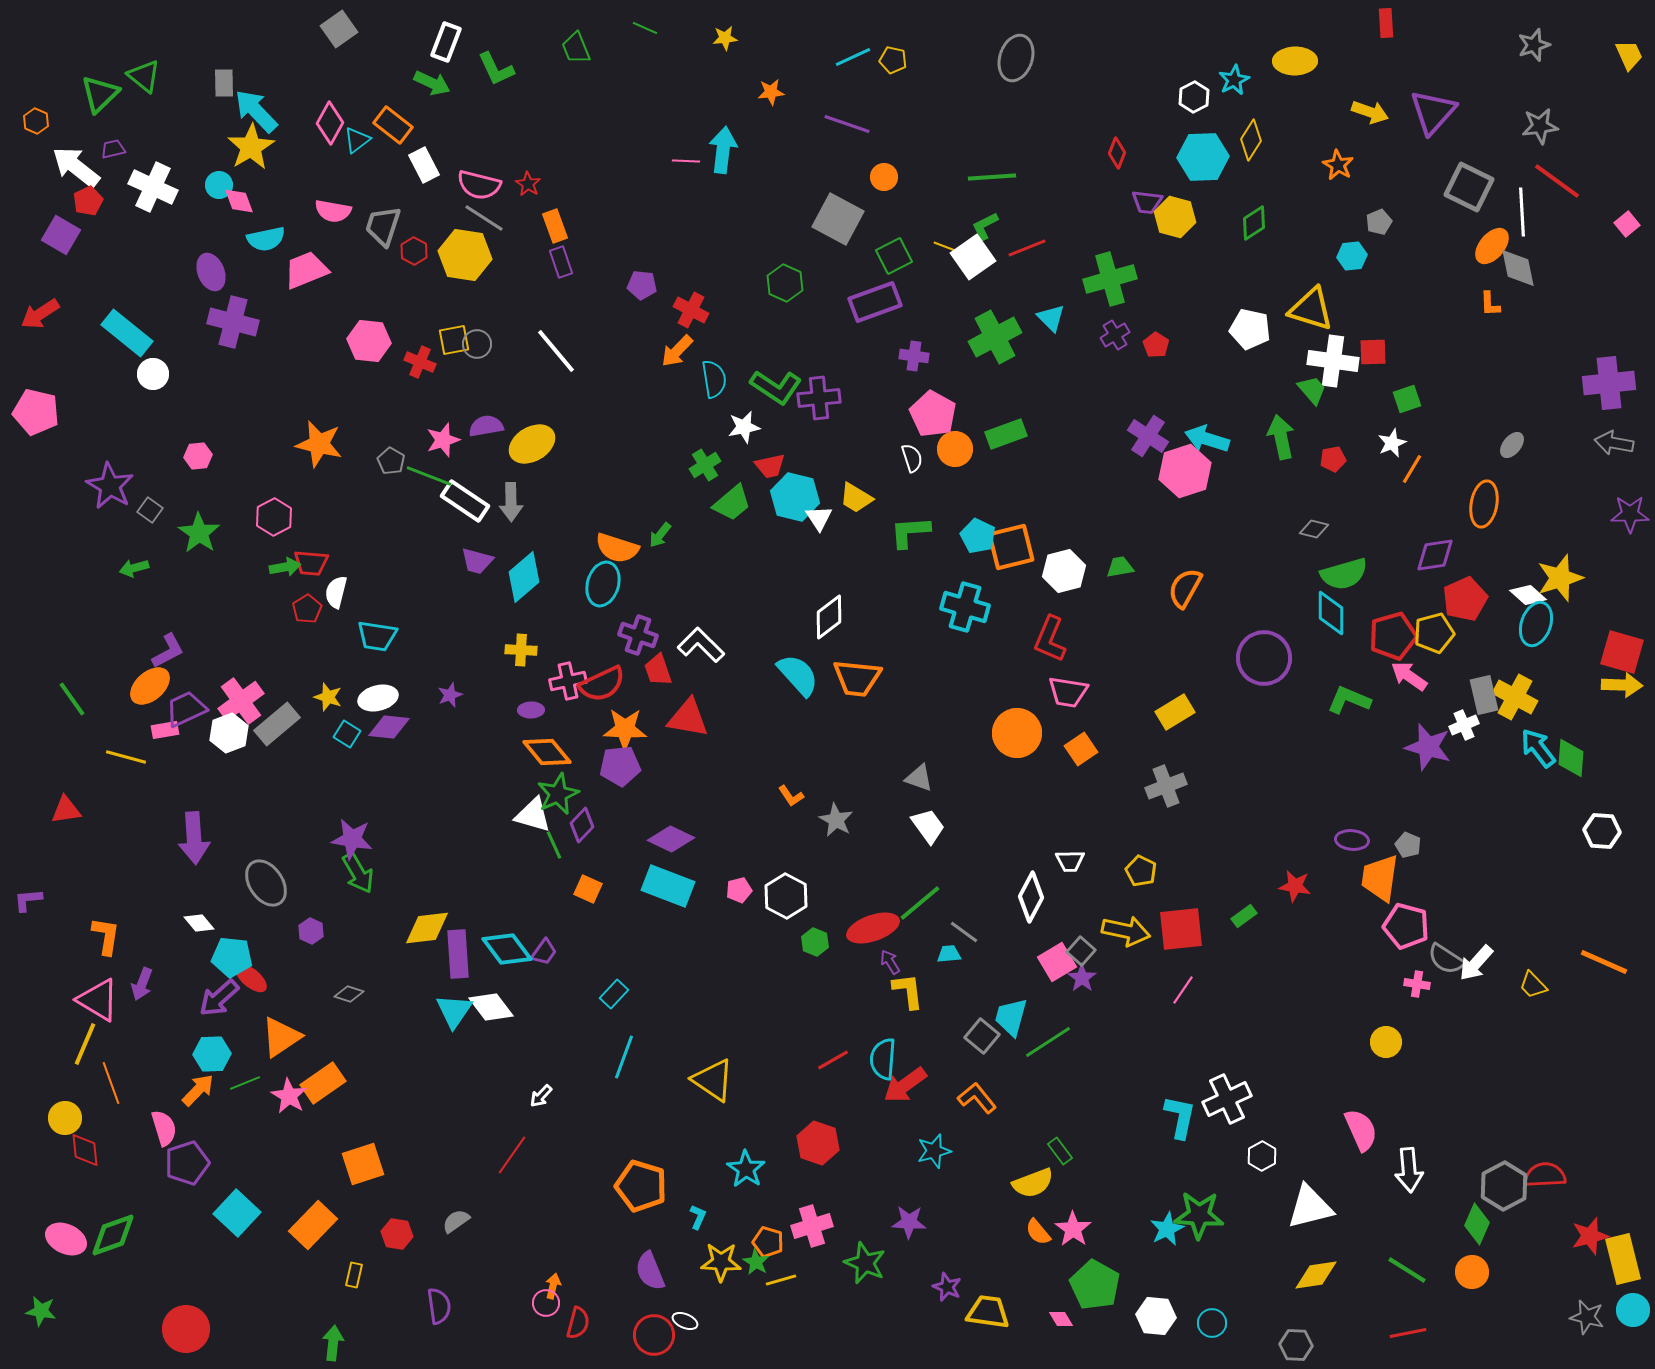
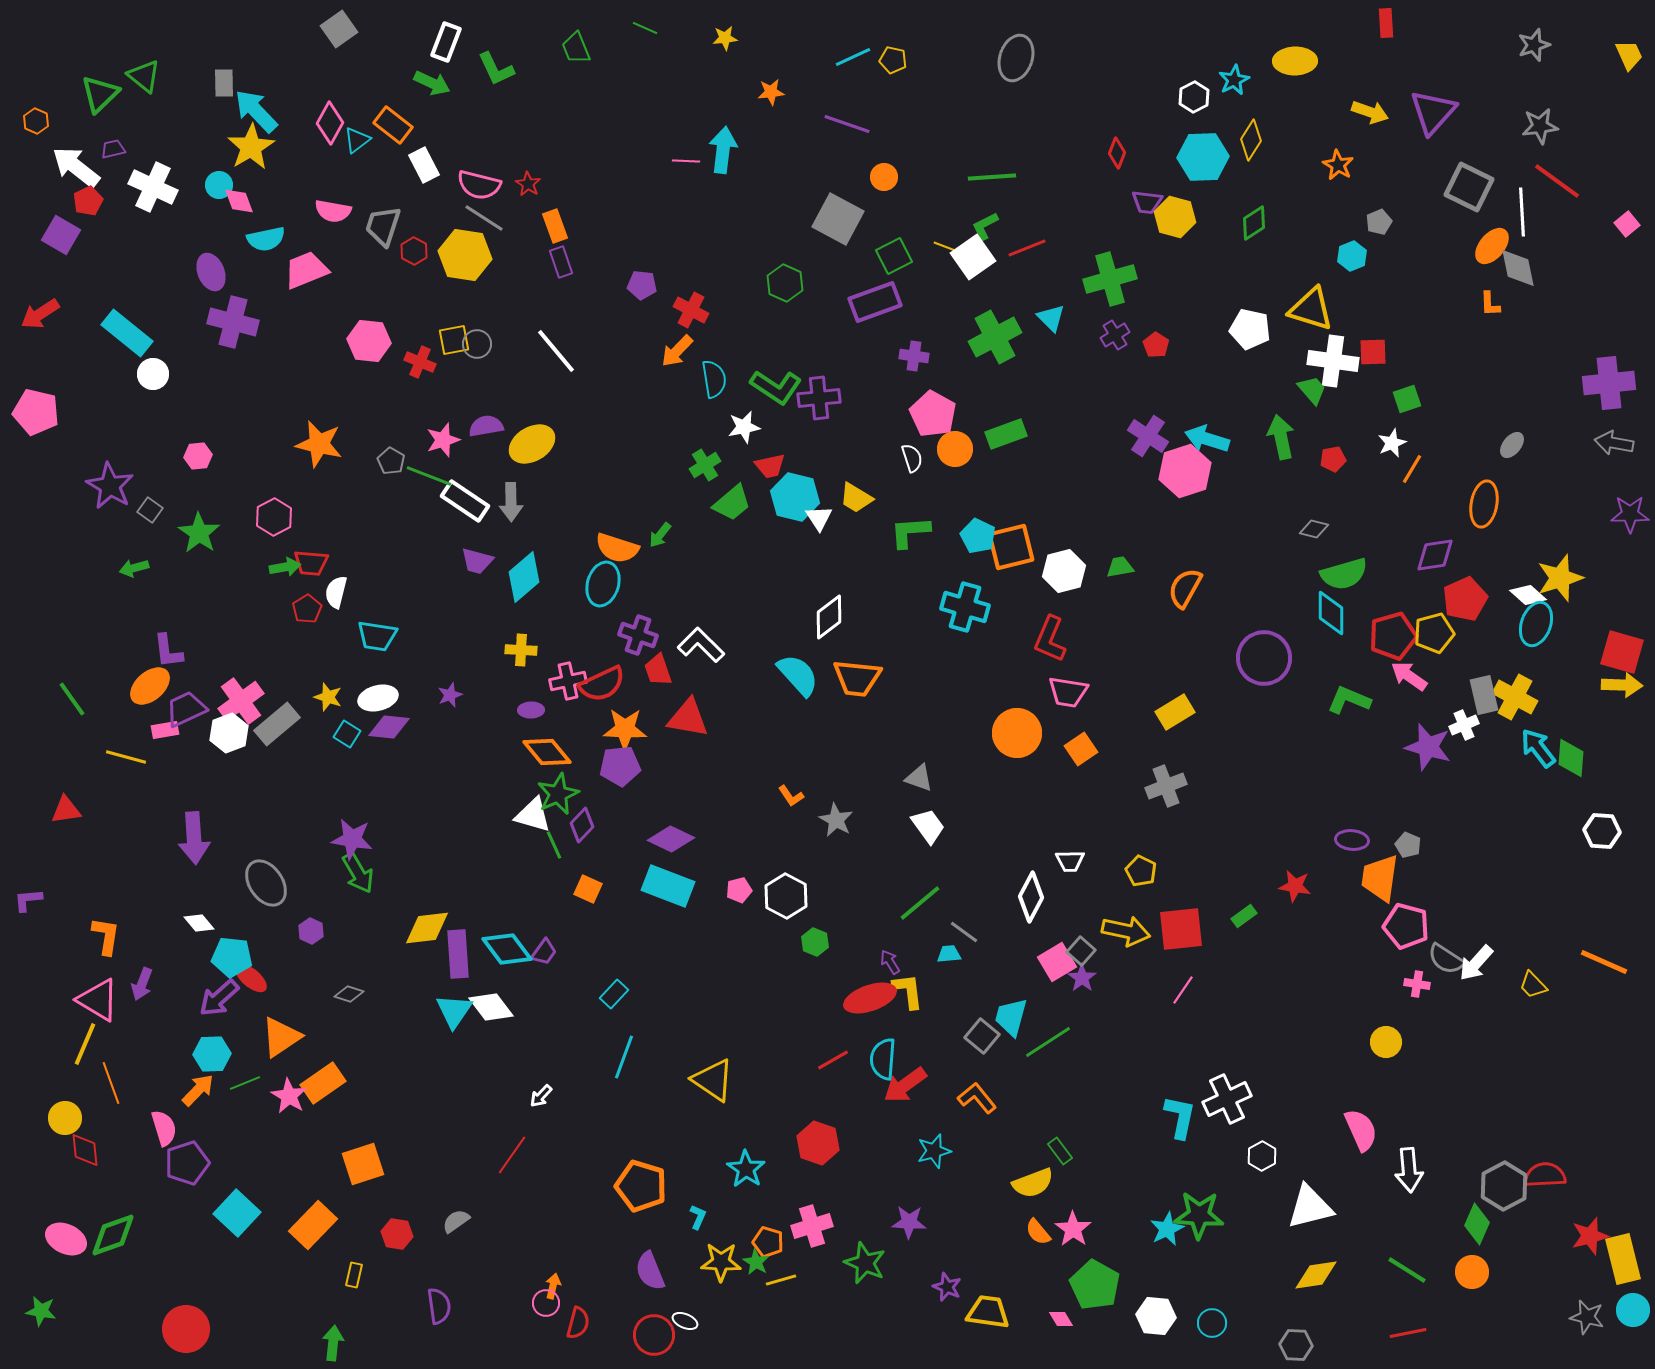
cyan hexagon at (1352, 256): rotated 16 degrees counterclockwise
purple L-shape at (168, 651): rotated 111 degrees clockwise
red ellipse at (873, 928): moved 3 px left, 70 px down
